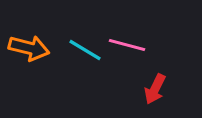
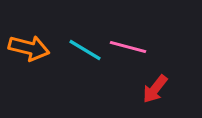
pink line: moved 1 px right, 2 px down
red arrow: rotated 12 degrees clockwise
